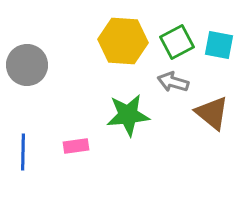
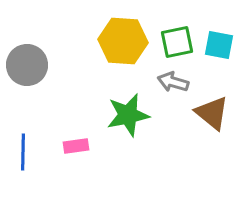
green square: rotated 16 degrees clockwise
green star: rotated 6 degrees counterclockwise
